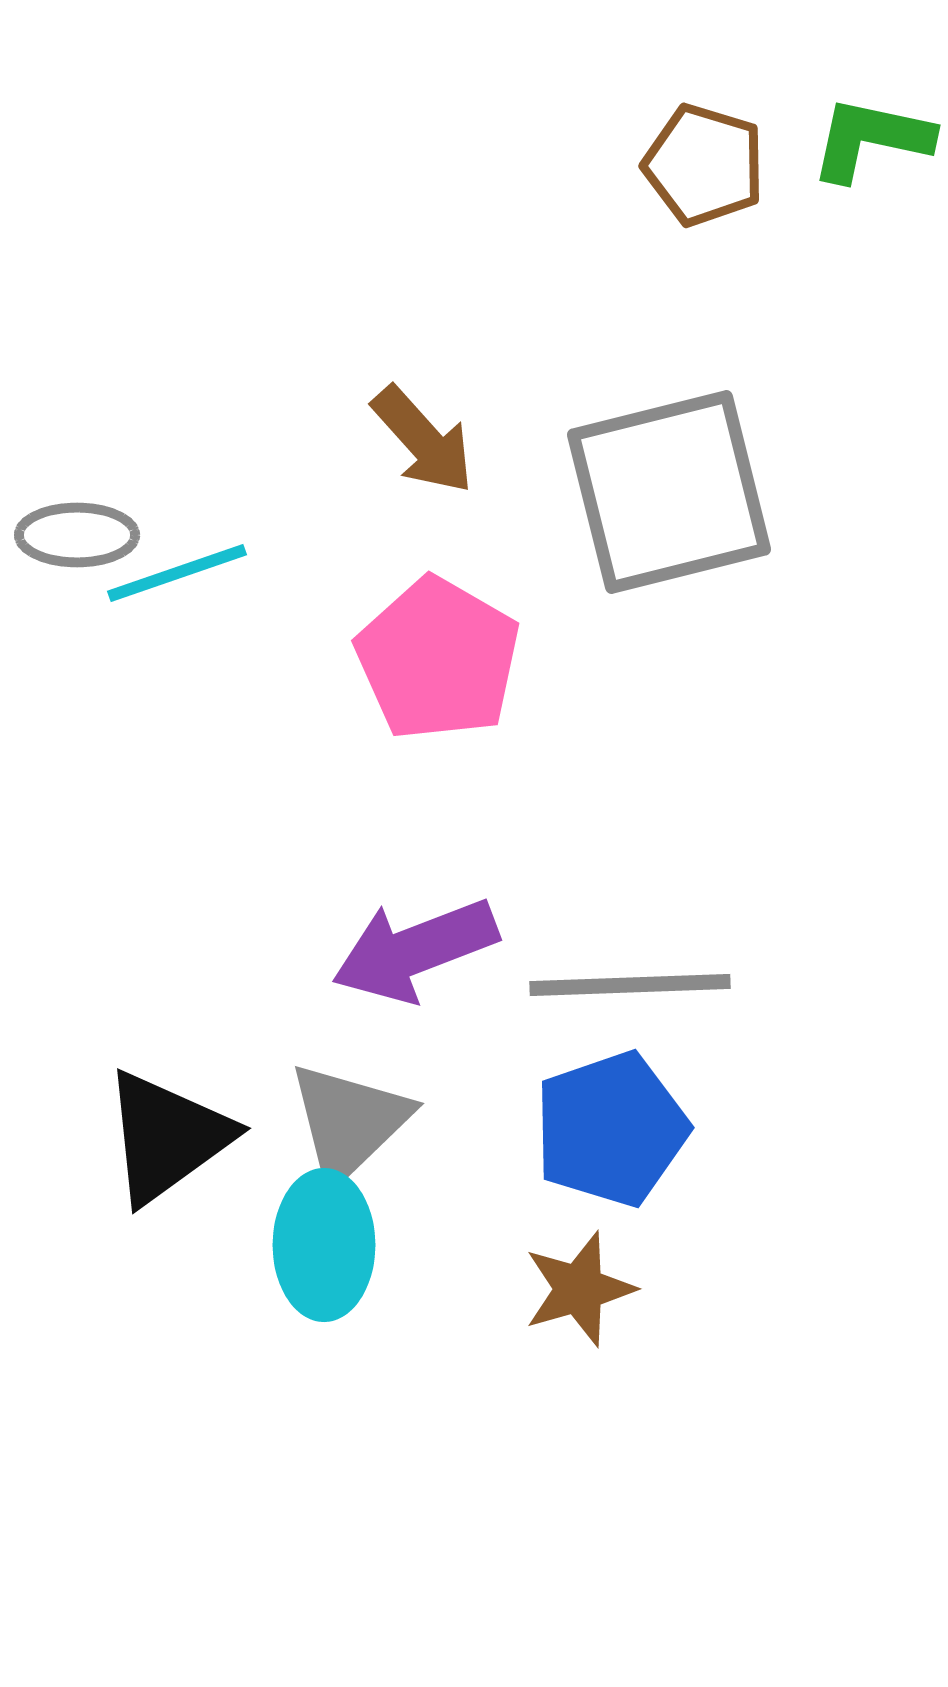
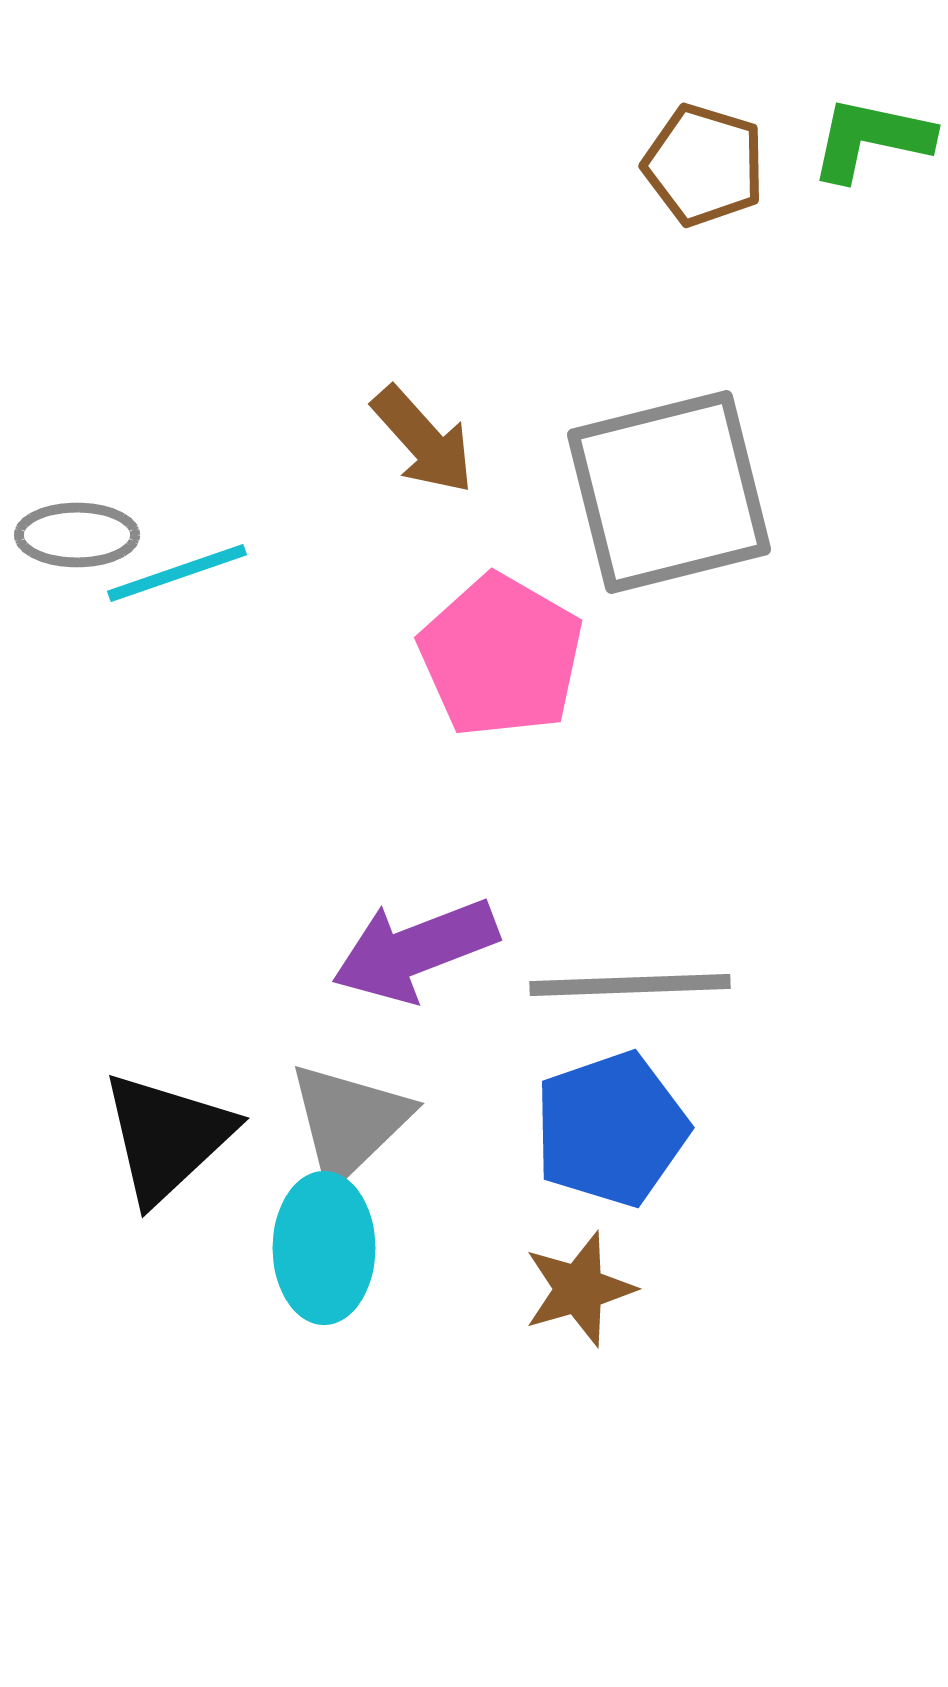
pink pentagon: moved 63 px right, 3 px up
black triangle: rotated 7 degrees counterclockwise
cyan ellipse: moved 3 px down
